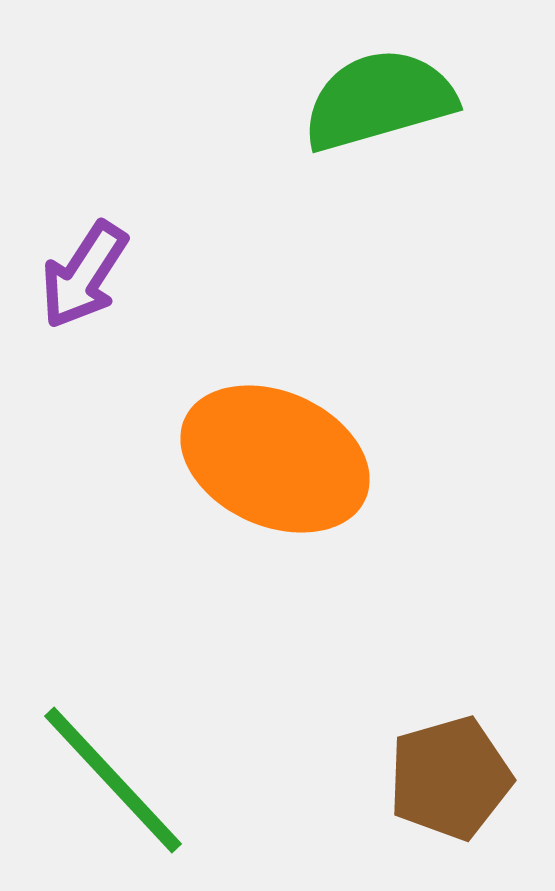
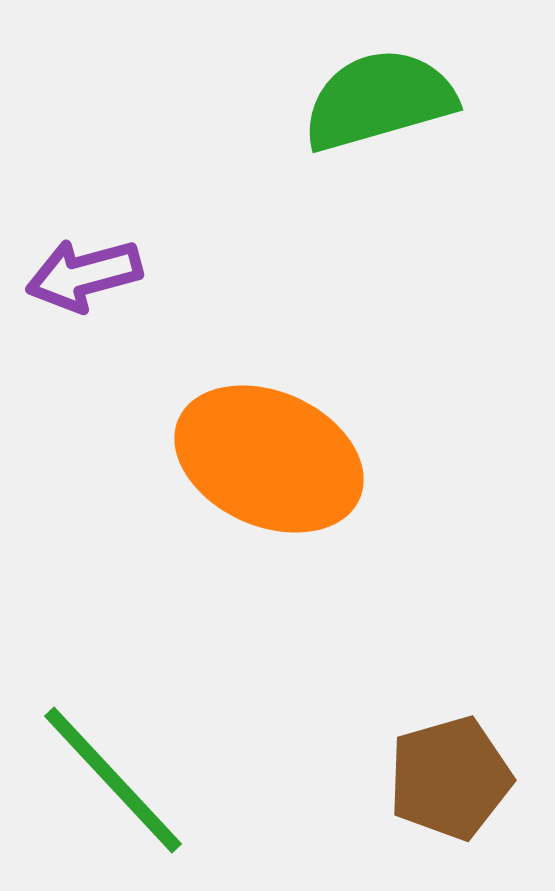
purple arrow: rotated 42 degrees clockwise
orange ellipse: moved 6 px left
